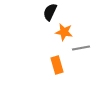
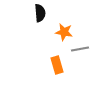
black semicircle: moved 10 px left, 1 px down; rotated 150 degrees clockwise
gray line: moved 1 px left, 1 px down
